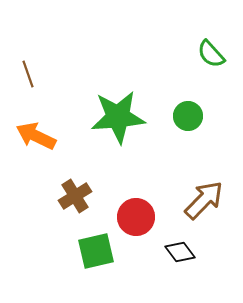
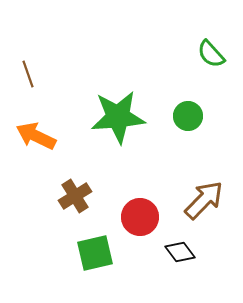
red circle: moved 4 px right
green square: moved 1 px left, 2 px down
